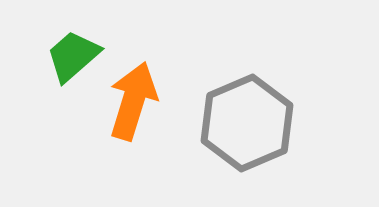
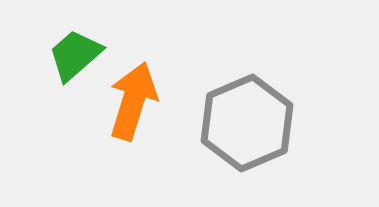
green trapezoid: moved 2 px right, 1 px up
